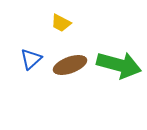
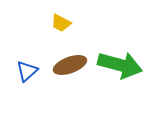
blue triangle: moved 4 px left, 12 px down
green arrow: moved 1 px right
